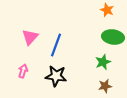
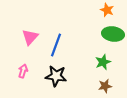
green ellipse: moved 3 px up
